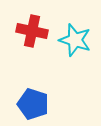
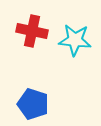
cyan star: rotated 12 degrees counterclockwise
